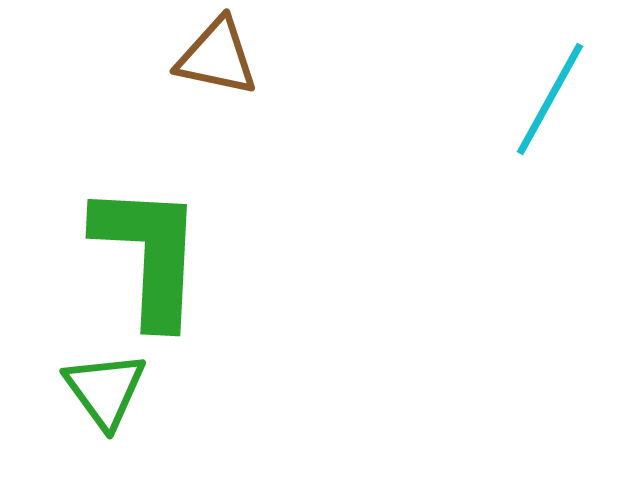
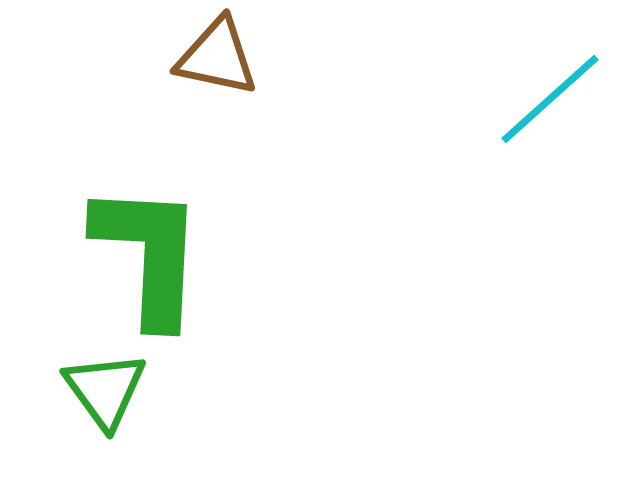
cyan line: rotated 19 degrees clockwise
